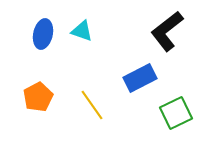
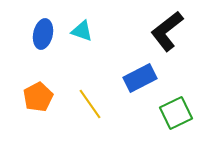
yellow line: moved 2 px left, 1 px up
